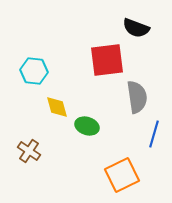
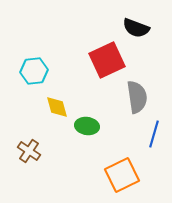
red square: rotated 18 degrees counterclockwise
cyan hexagon: rotated 12 degrees counterclockwise
green ellipse: rotated 10 degrees counterclockwise
